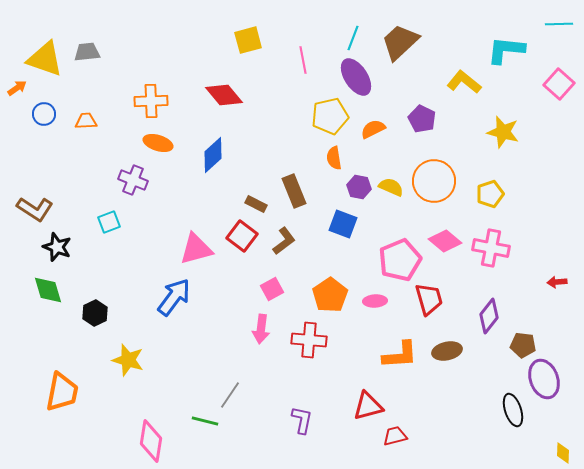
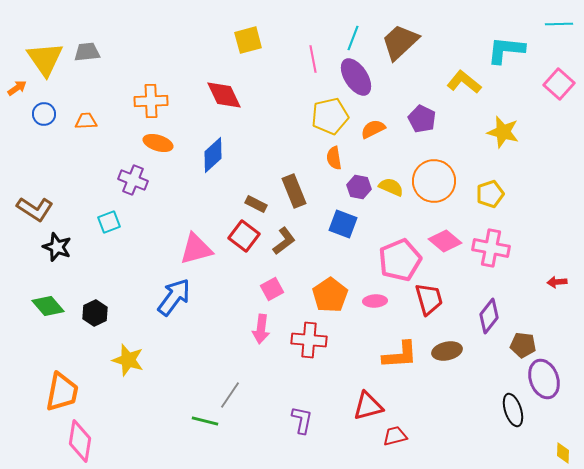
yellow triangle at (45, 59): rotated 36 degrees clockwise
pink line at (303, 60): moved 10 px right, 1 px up
red diamond at (224, 95): rotated 15 degrees clockwise
red square at (242, 236): moved 2 px right
green diamond at (48, 290): moved 16 px down; rotated 24 degrees counterclockwise
pink diamond at (151, 441): moved 71 px left
